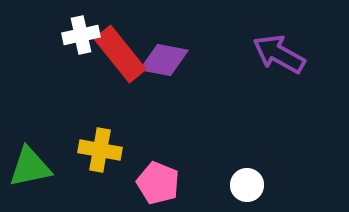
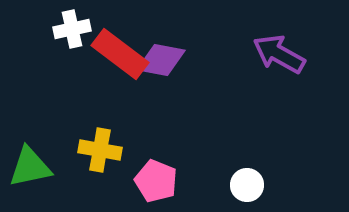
white cross: moved 9 px left, 6 px up
red rectangle: rotated 14 degrees counterclockwise
purple diamond: moved 3 px left
pink pentagon: moved 2 px left, 2 px up
